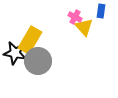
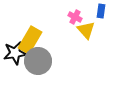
yellow triangle: moved 2 px right, 3 px down
black star: rotated 20 degrees counterclockwise
